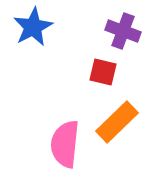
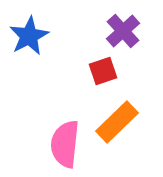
blue star: moved 4 px left, 9 px down
purple cross: rotated 28 degrees clockwise
red square: moved 1 px up; rotated 32 degrees counterclockwise
